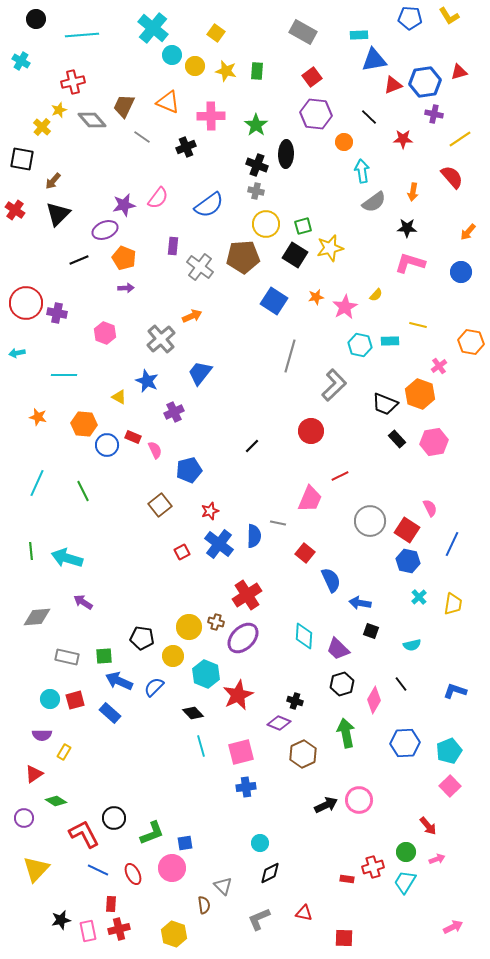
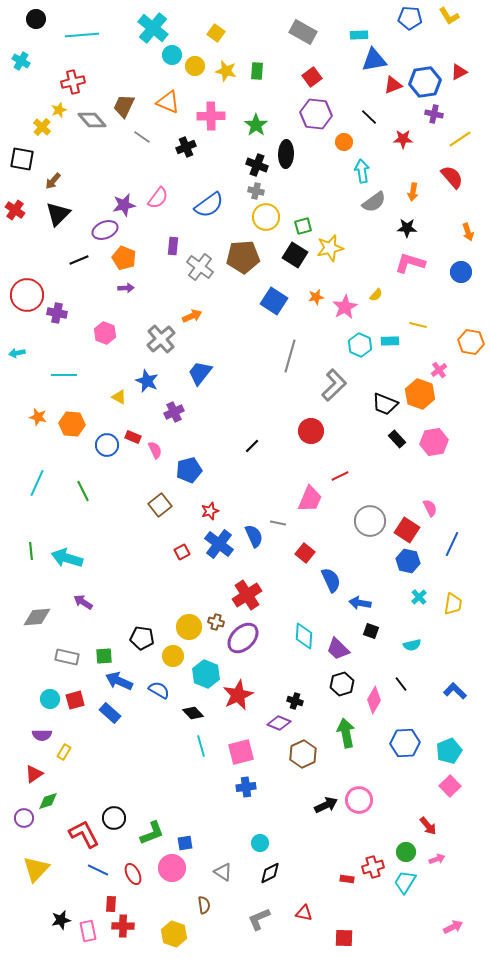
red triangle at (459, 72): rotated 12 degrees counterclockwise
yellow circle at (266, 224): moved 7 px up
orange arrow at (468, 232): rotated 60 degrees counterclockwise
red circle at (26, 303): moved 1 px right, 8 px up
cyan hexagon at (360, 345): rotated 10 degrees clockwise
pink cross at (439, 366): moved 4 px down
orange hexagon at (84, 424): moved 12 px left
blue semicircle at (254, 536): rotated 25 degrees counterclockwise
blue semicircle at (154, 687): moved 5 px right, 3 px down; rotated 75 degrees clockwise
blue L-shape at (455, 691): rotated 25 degrees clockwise
green diamond at (56, 801): moved 8 px left; rotated 50 degrees counterclockwise
gray triangle at (223, 886): moved 14 px up; rotated 12 degrees counterclockwise
red cross at (119, 929): moved 4 px right, 3 px up; rotated 15 degrees clockwise
